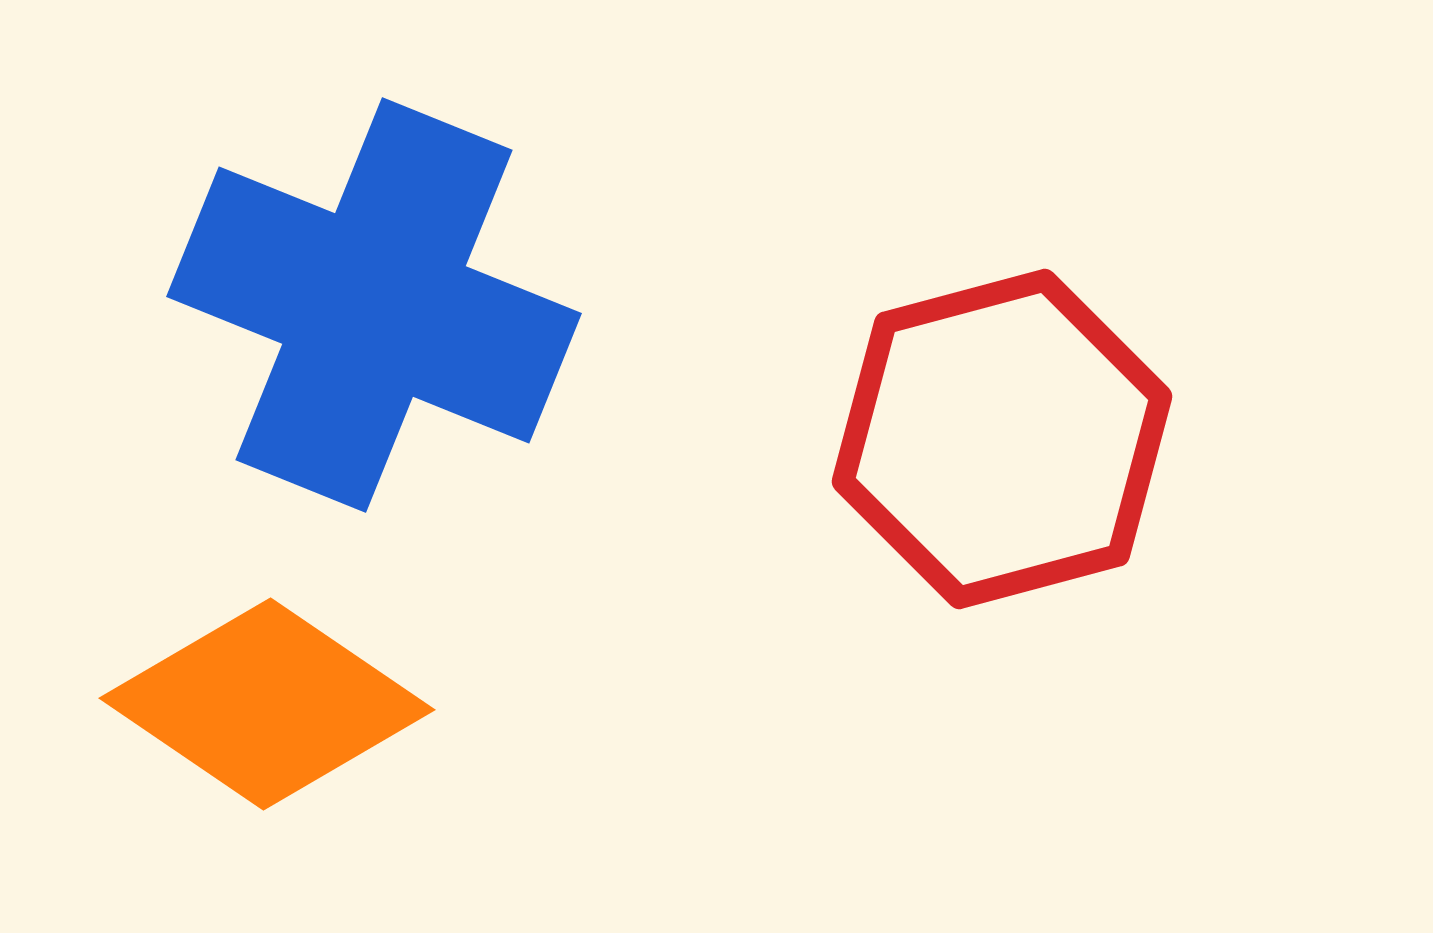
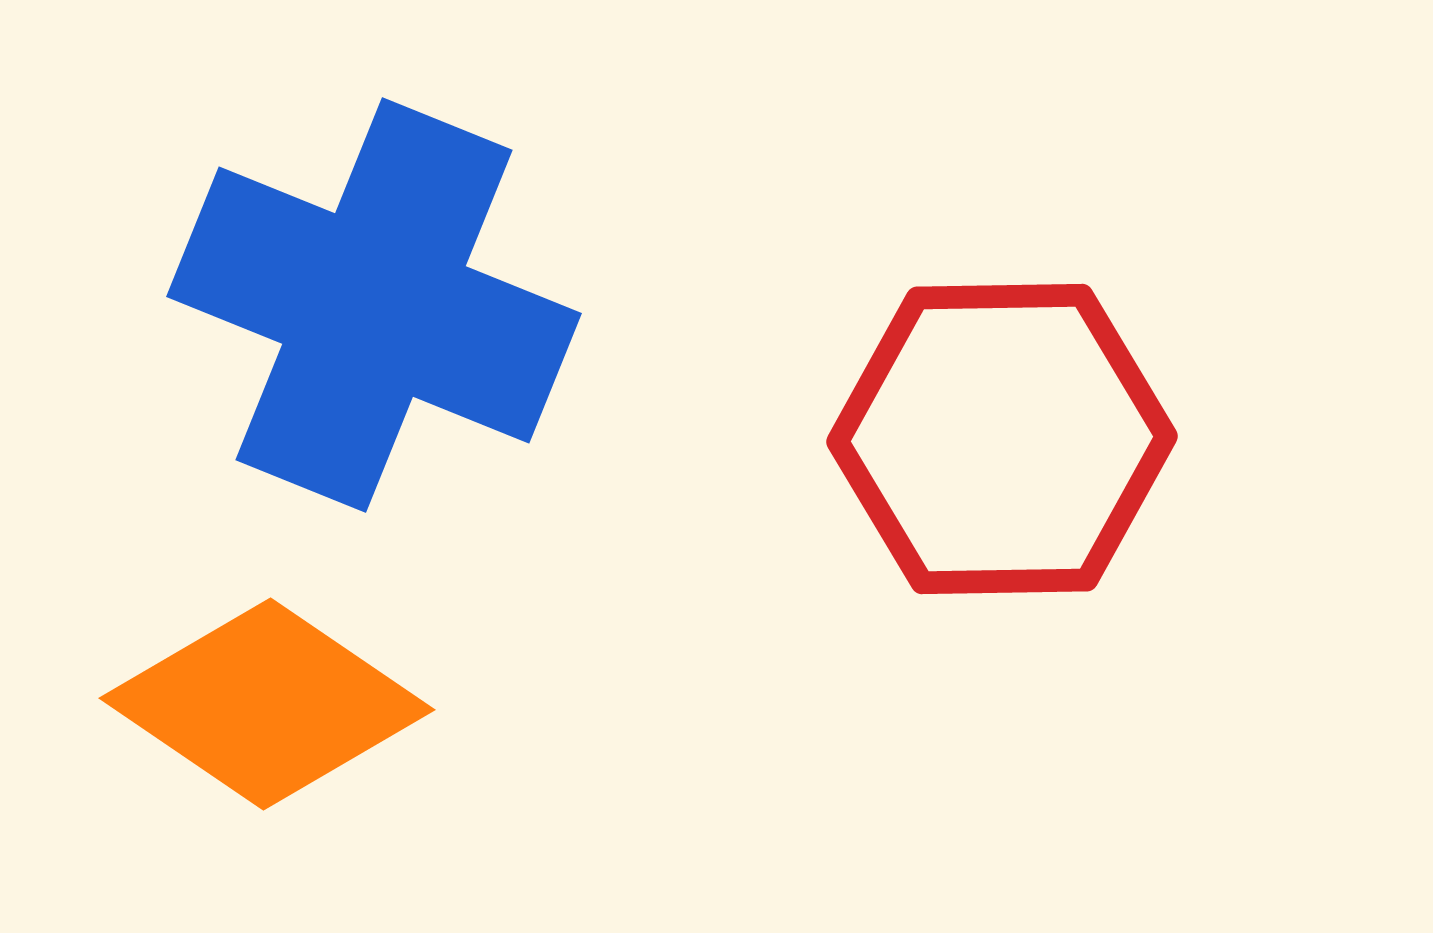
red hexagon: rotated 14 degrees clockwise
